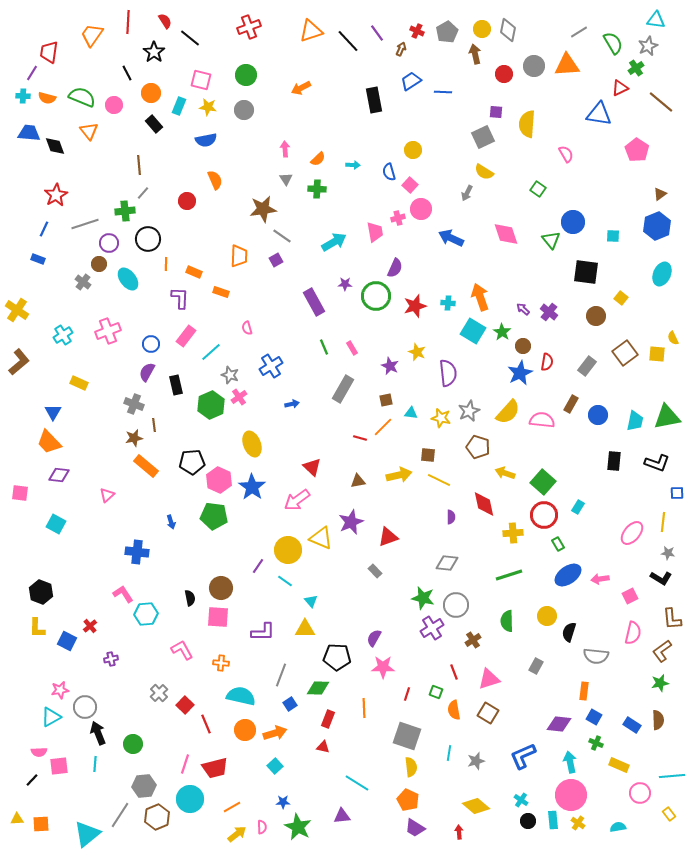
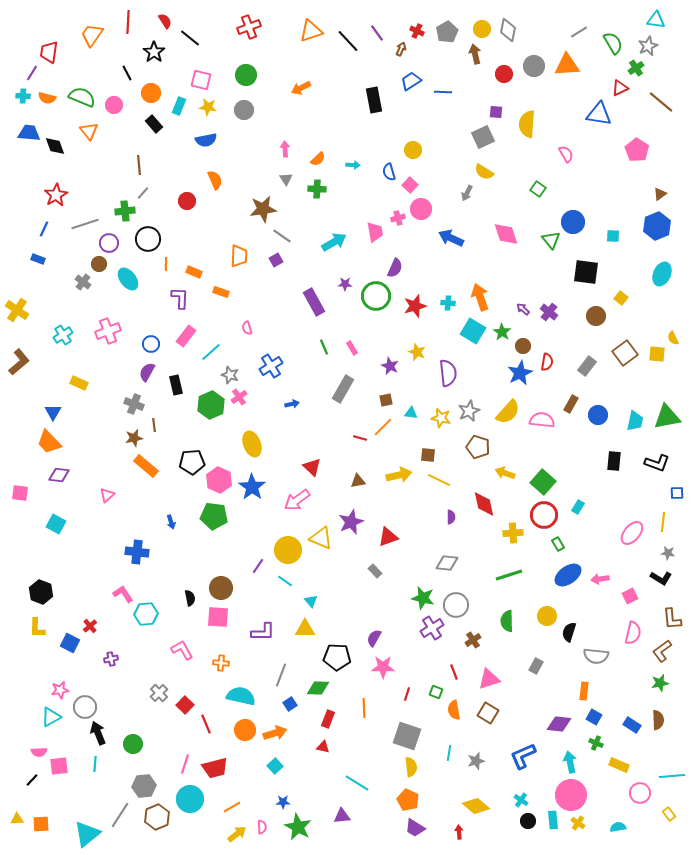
blue square at (67, 641): moved 3 px right, 2 px down
